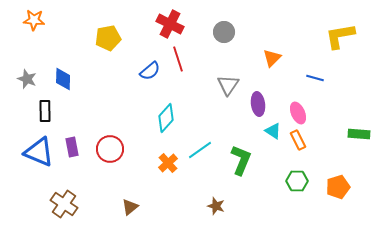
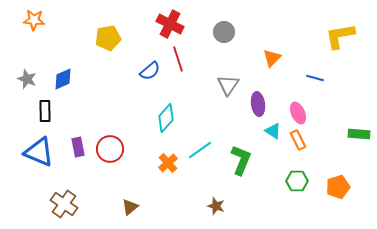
blue diamond: rotated 65 degrees clockwise
purple rectangle: moved 6 px right
